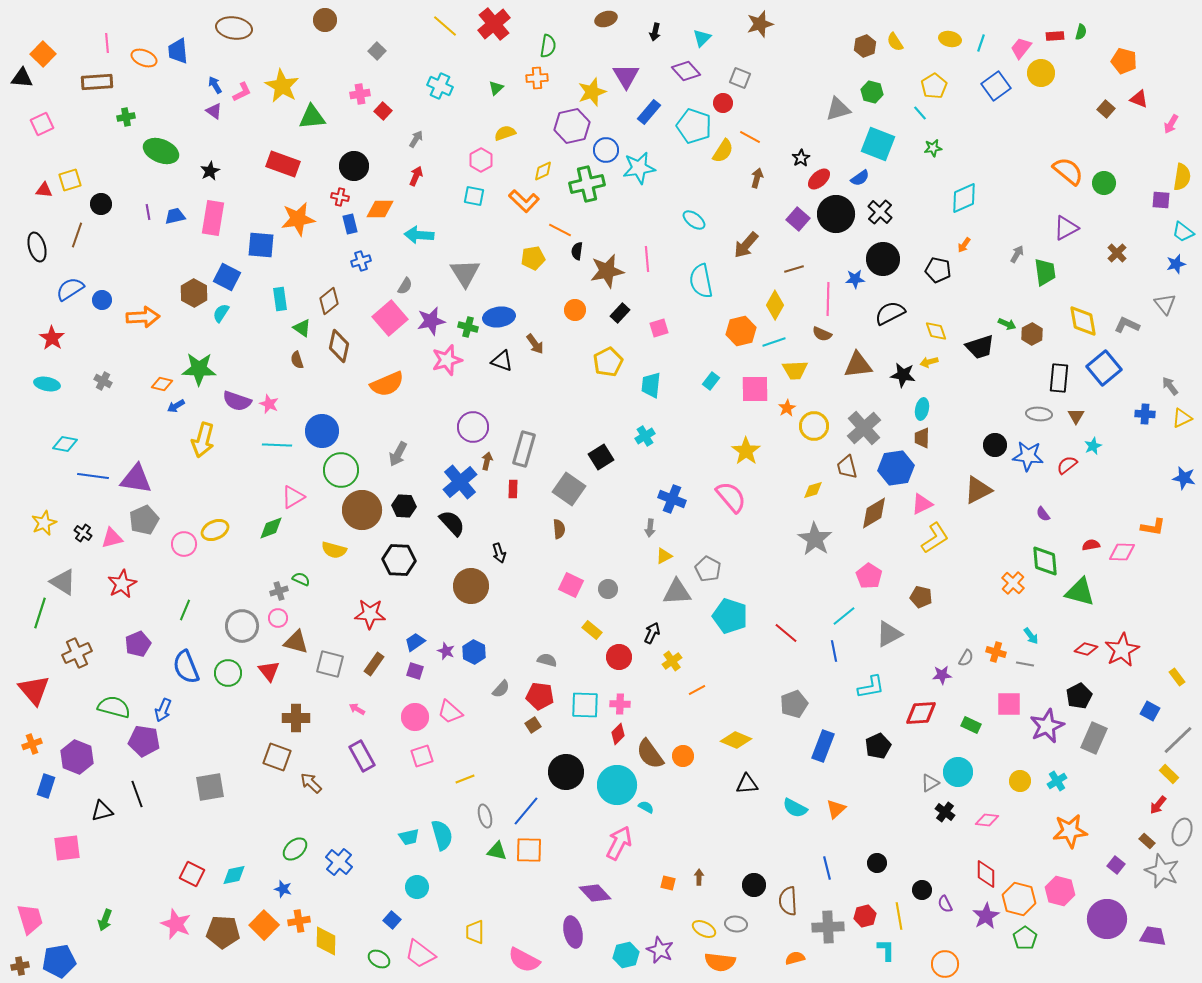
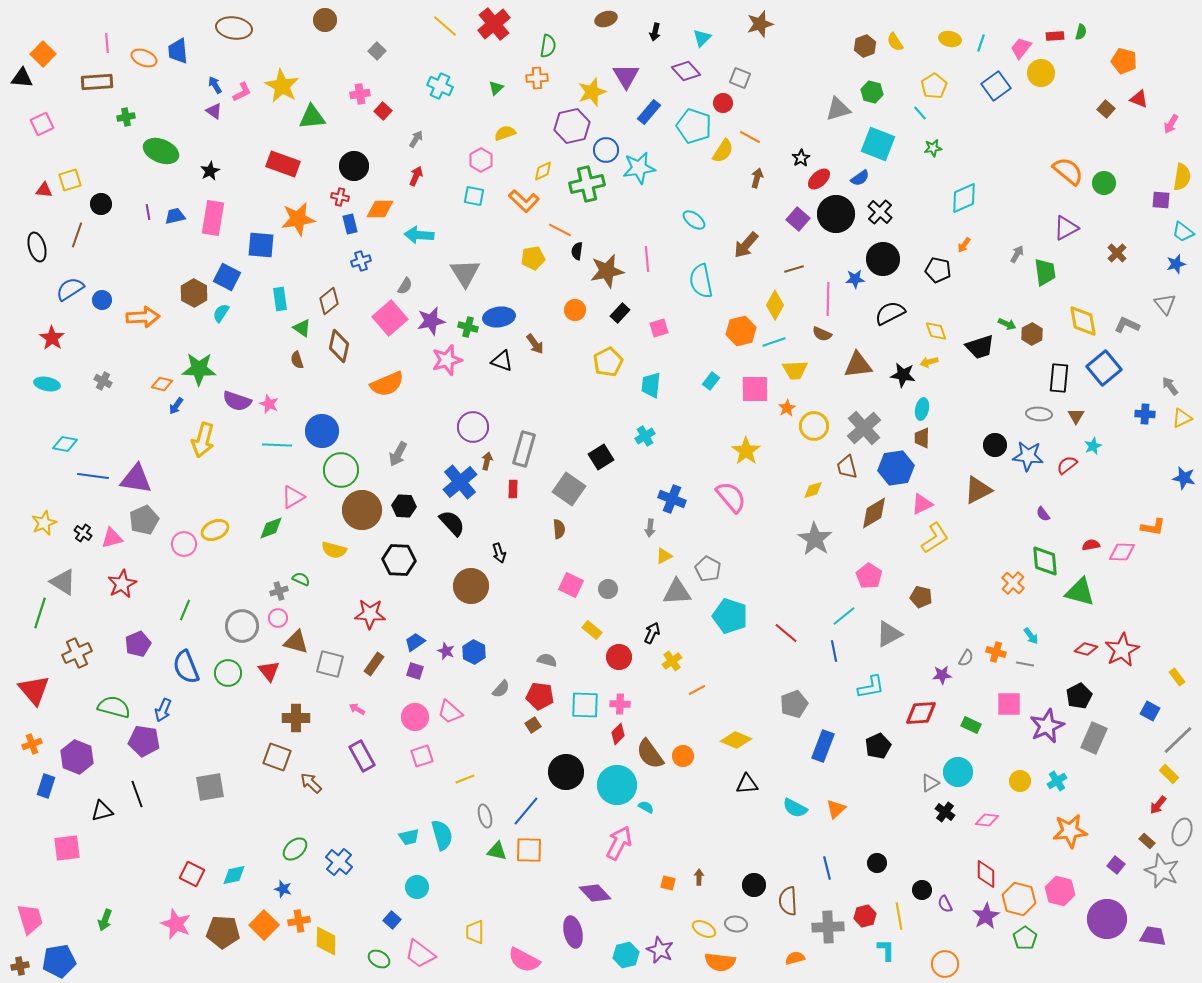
blue arrow at (176, 406): rotated 24 degrees counterclockwise
